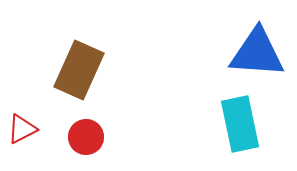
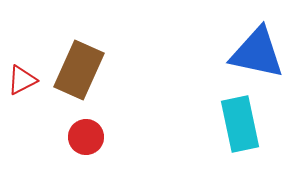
blue triangle: rotated 8 degrees clockwise
red triangle: moved 49 px up
